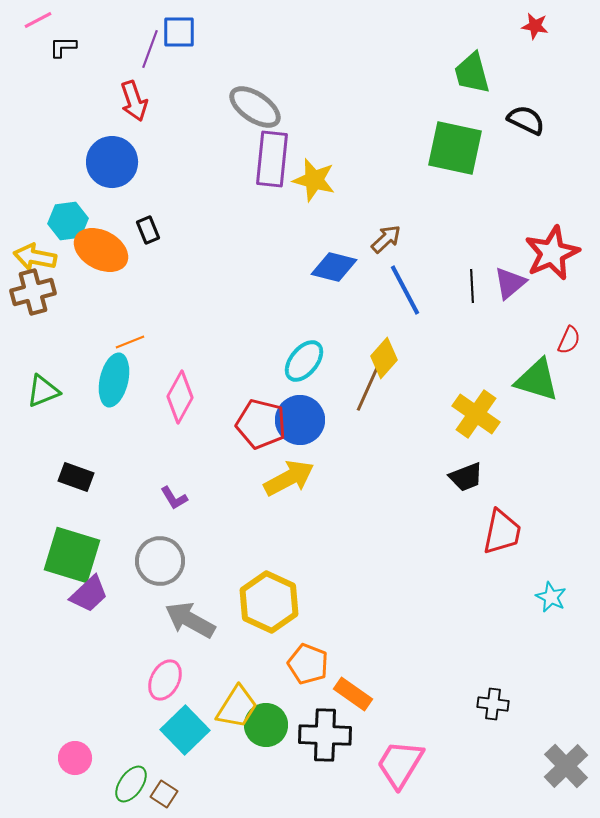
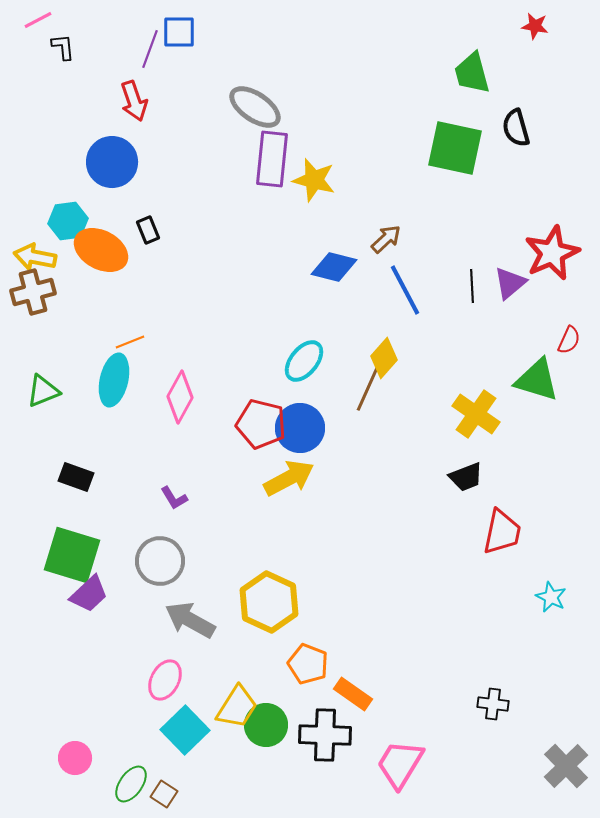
black L-shape at (63, 47): rotated 84 degrees clockwise
black semicircle at (526, 120): moved 10 px left, 8 px down; rotated 132 degrees counterclockwise
blue circle at (300, 420): moved 8 px down
